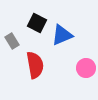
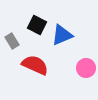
black square: moved 2 px down
red semicircle: rotated 56 degrees counterclockwise
